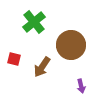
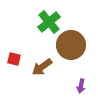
green cross: moved 15 px right
brown arrow: rotated 20 degrees clockwise
purple arrow: rotated 24 degrees clockwise
